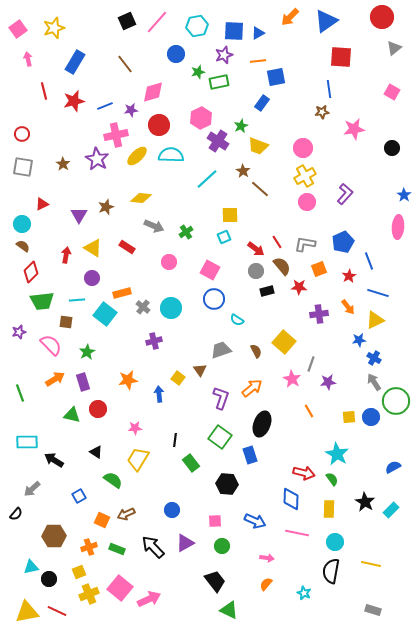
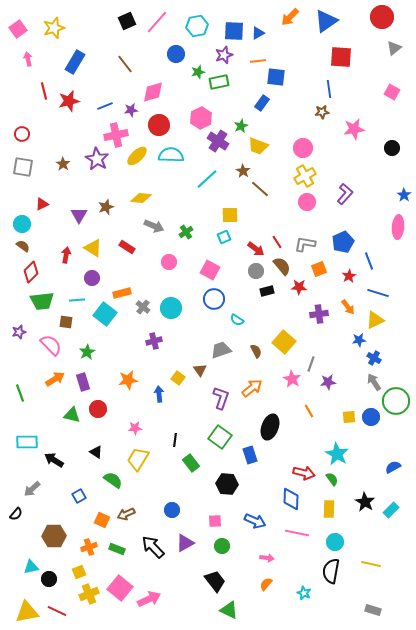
blue square at (276, 77): rotated 18 degrees clockwise
red star at (74, 101): moved 5 px left
black ellipse at (262, 424): moved 8 px right, 3 px down
